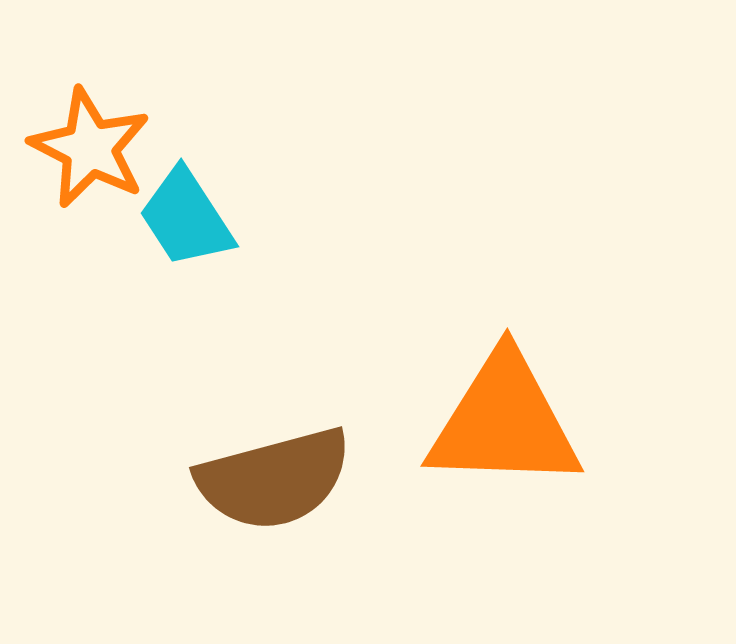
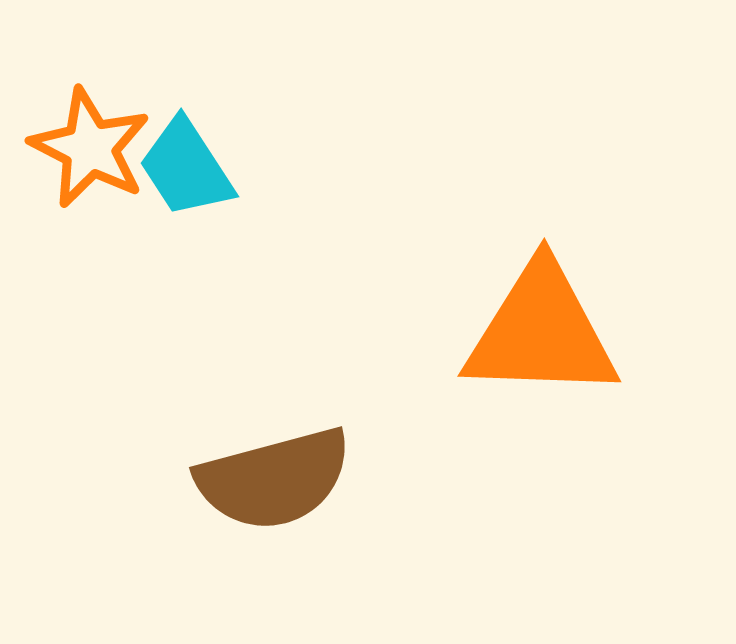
cyan trapezoid: moved 50 px up
orange triangle: moved 37 px right, 90 px up
